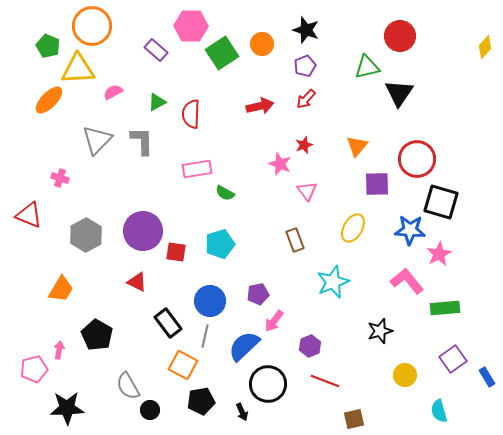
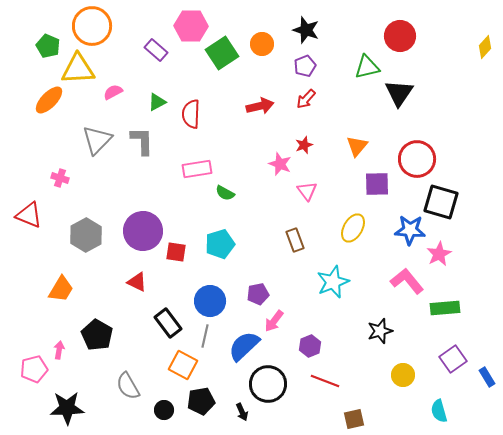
yellow circle at (405, 375): moved 2 px left
black circle at (150, 410): moved 14 px right
